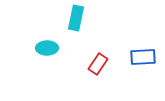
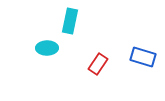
cyan rectangle: moved 6 px left, 3 px down
blue rectangle: rotated 20 degrees clockwise
